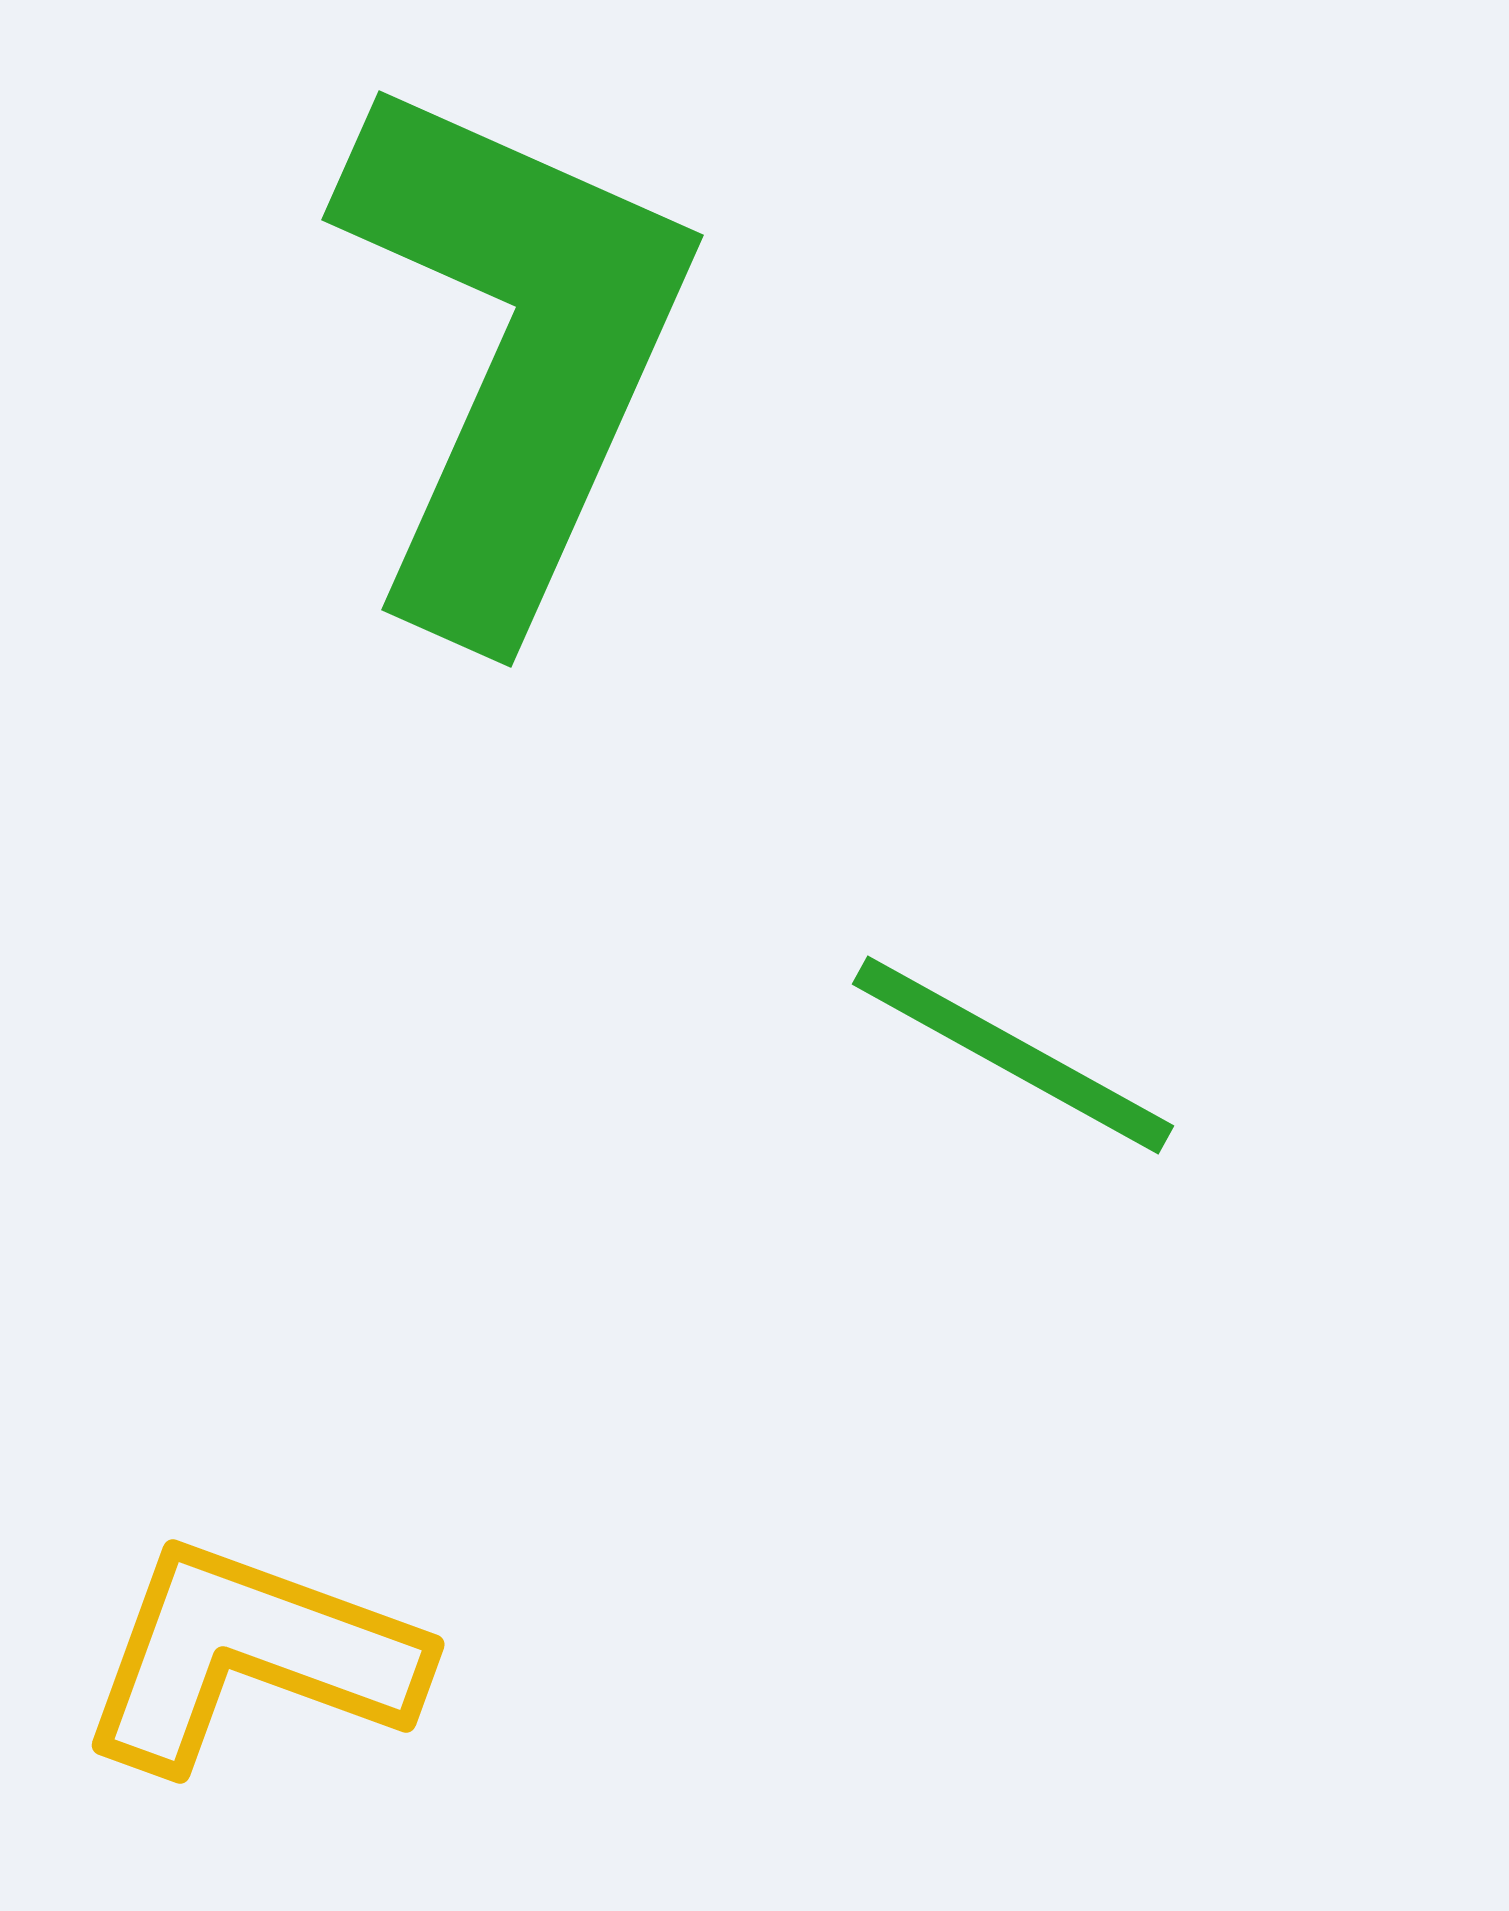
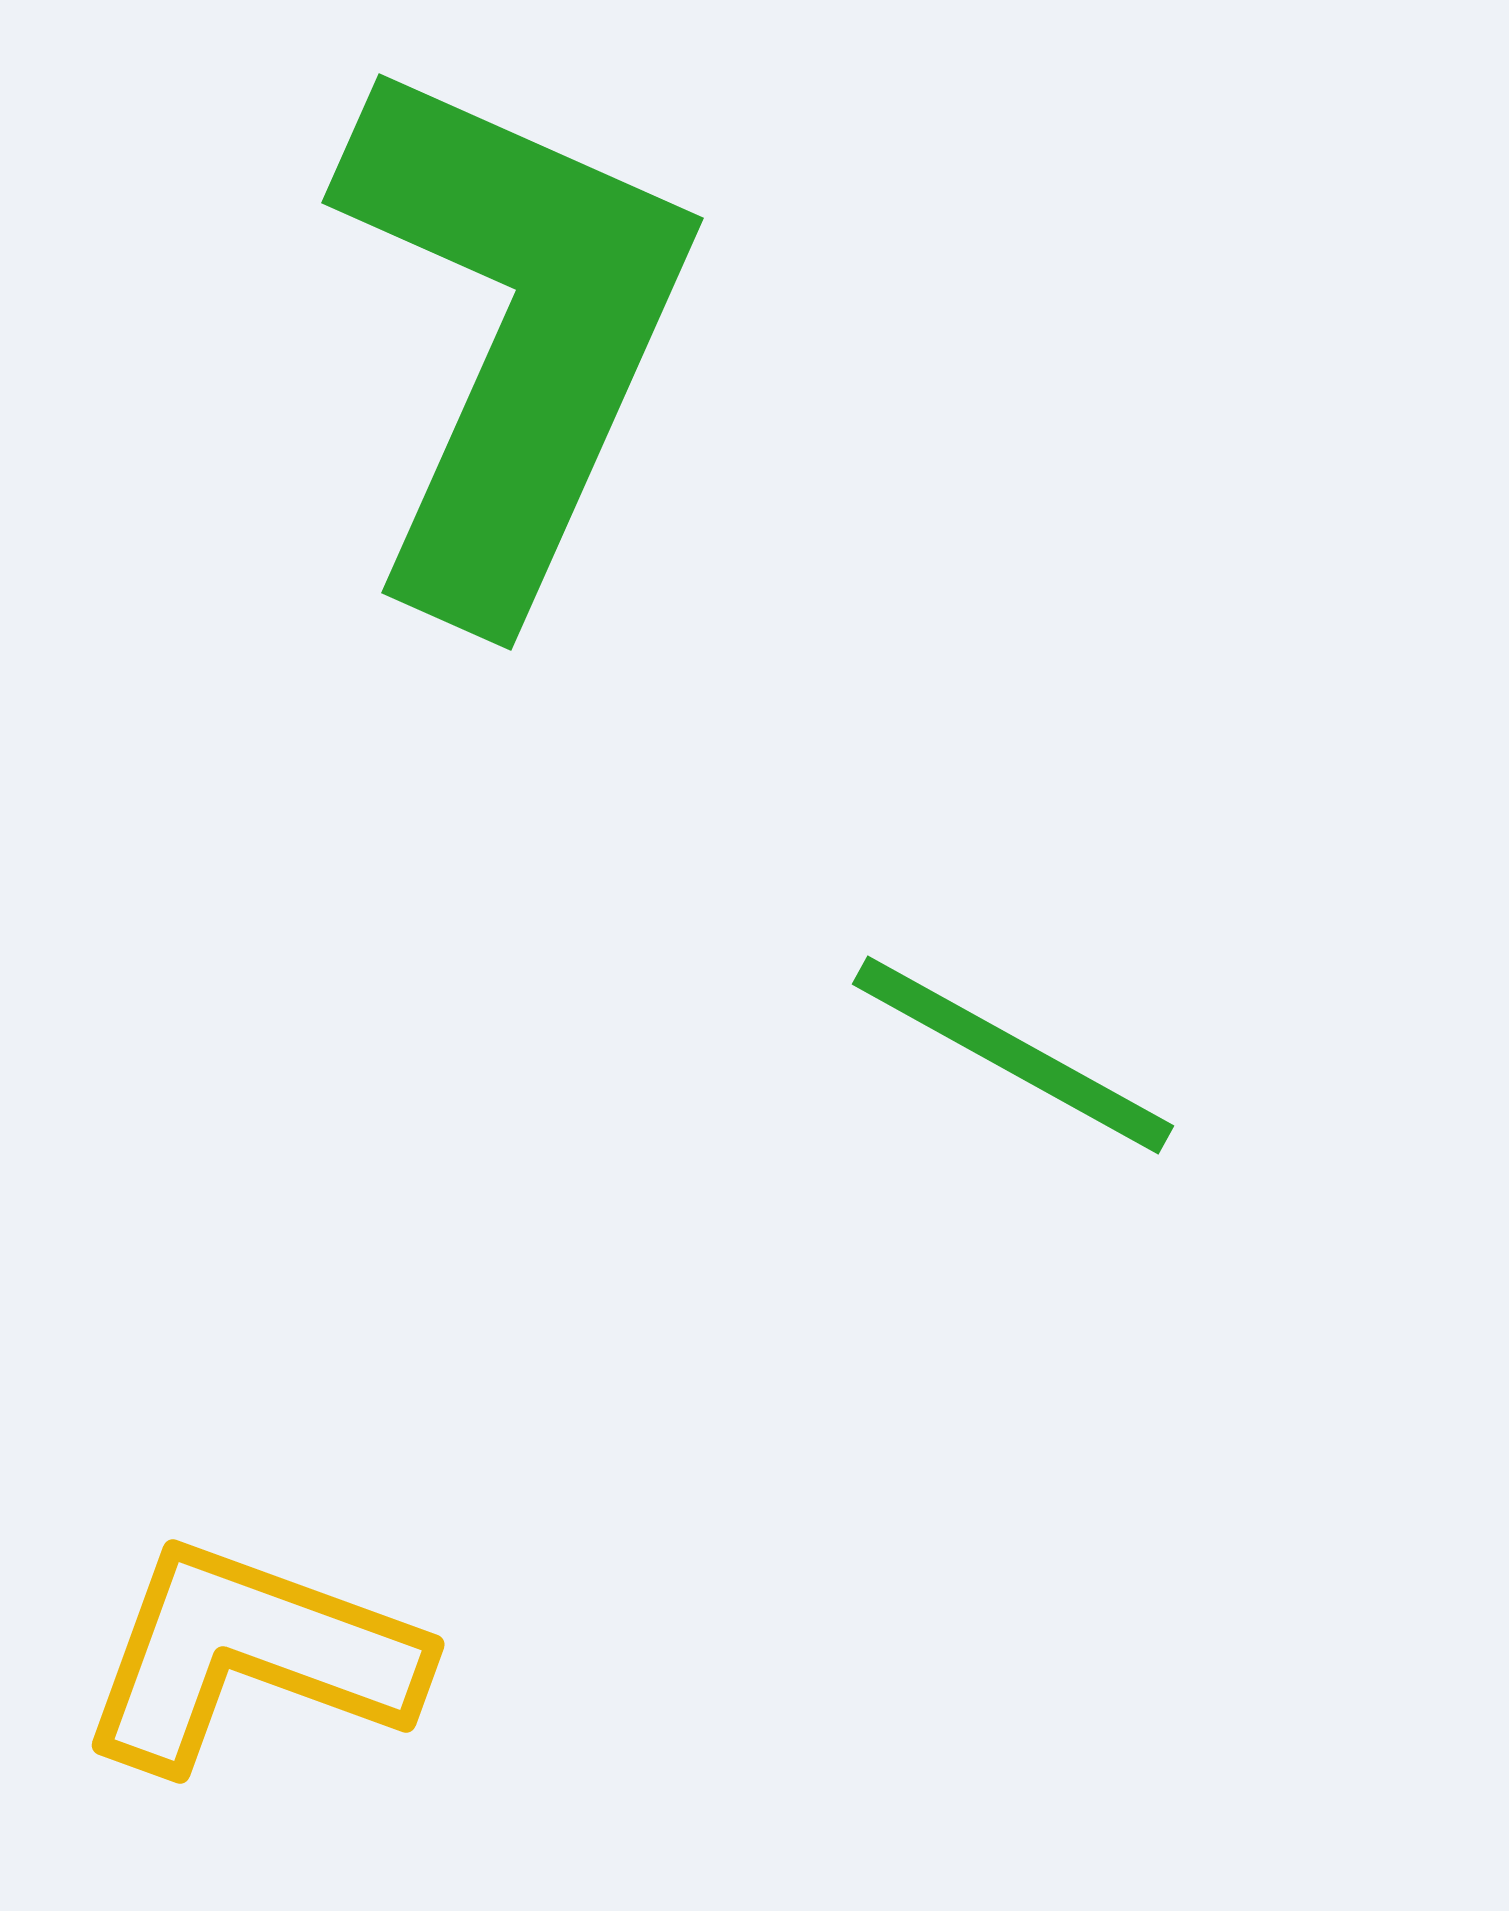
green L-shape: moved 17 px up
